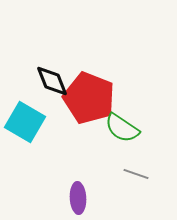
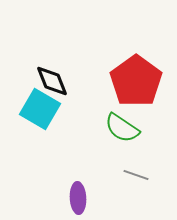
red pentagon: moved 47 px right, 17 px up; rotated 15 degrees clockwise
cyan square: moved 15 px right, 13 px up
gray line: moved 1 px down
